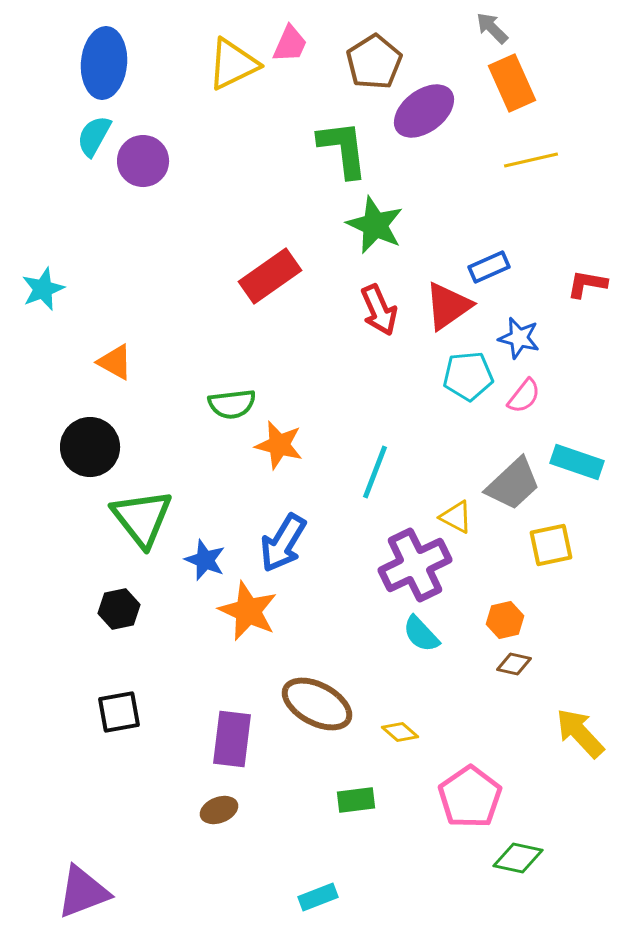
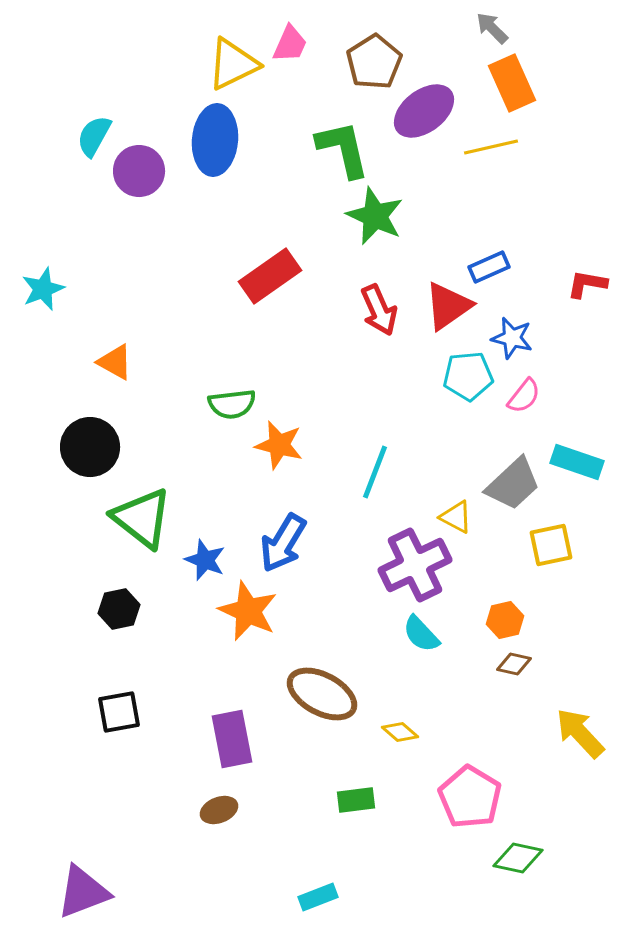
blue ellipse at (104, 63): moved 111 px right, 77 px down
green L-shape at (343, 149): rotated 6 degrees counterclockwise
yellow line at (531, 160): moved 40 px left, 13 px up
purple circle at (143, 161): moved 4 px left, 10 px down
green star at (375, 225): moved 9 px up
blue star at (519, 338): moved 7 px left
green triangle at (142, 518): rotated 14 degrees counterclockwise
brown ellipse at (317, 704): moved 5 px right, 10 px up
purple rectangle at (232, 739): rotated 18 degrees counterclockwise
pink pentagon at (470, 797): rotated 6 degrees counterclockwise
